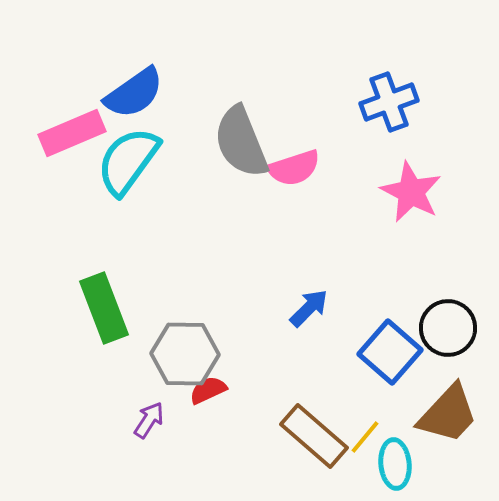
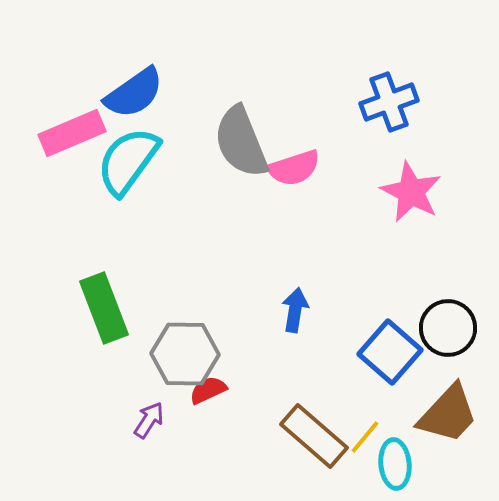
blue arrow: moved 14 px left, 2 px down; rotated 36 degrees counterclockwise
